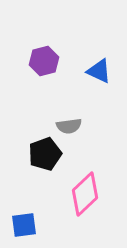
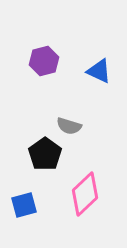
gray semicircle: rotated 25 degrees clockwise
black pentagon: rotated 16 degrees counterclockwise
blue square: moved 20 px up; rotated 8 degrees counterclockwise
